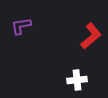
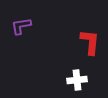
red L-shape: moved 1 px left, 6 px down; rotated 44 degrees counterclockwise
